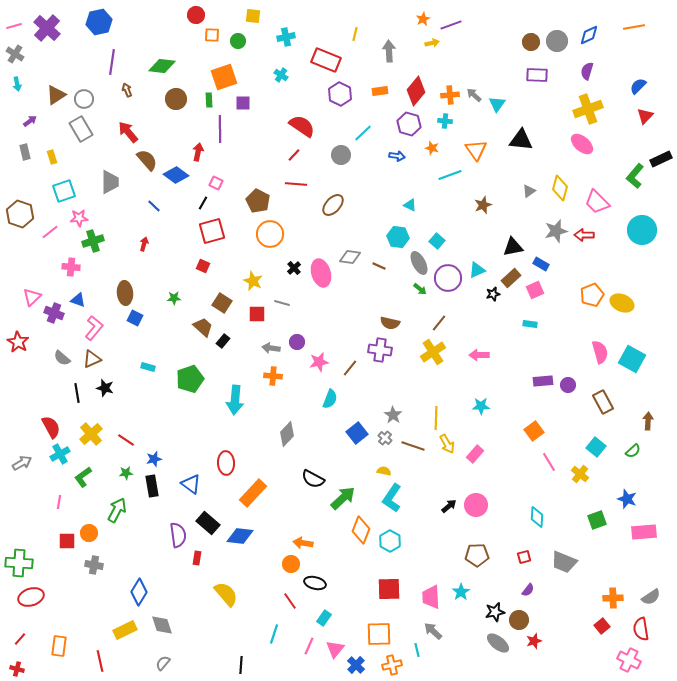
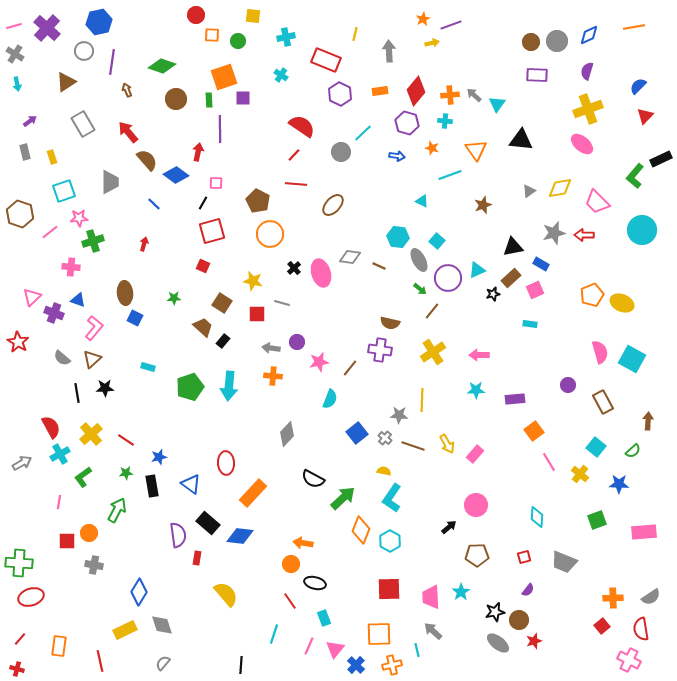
green diamond at (162, 66): rotated 12 degrees clockwise
brown triangle at (56, 95): moved 10 px right, 13 px up
gray circle at (84, 99): moved 48 px up
purple square at (243, 103): moved 5 px up
purple hexagon at (409, 124): moved 2 px left, 1 px up
gray rectangle at (81, 129): moved 2 px right, 5 px up
gray circle at (341, 155): moved 3 px up
pink square at (216, 183): rotated 24 degrees counterclockwise
yellow diamond at (560, 188): rotated 65 degrees clockwise
cyan triangle at (410, 205): moved 12 px right, 4 px up
blue line at (154, 206): moved 2 px up
gray star at (556, 231): moved 2 px left, 2 px down
gray ellipse at (419, 263): moved 3 px up
yellow star at (253, 281): rotated 12 degrees counterclockwise
brown line at (439, 323): moved 7 px left, 12 px up
brown triangle at (92, 359): rotated 18 degrees counterclockwise
green pentagon at (190, 379): moved 8 px down
purple rectangle at (543, 381): moved 28 px left, 18 px down
black star at (105, 388): rotated 18 degrees counterclockwise
cyan arrow at (235, 400): moved 6 px left, 14 px up
cyan star at (481, 406): moved 5 px left, 16 px up
gray star at (393, 415): moved 6 px right; rotated 30 degrees counterclockwise
yellow line at (436, 418): moved 14 px left, 18 px up
blue star at (154, 459): moved 5 px right, 2 px up
blue star at (627, 499): moved 8 px left, 15 px up; rotated 18 degrees counterclockwise
black arrow at (449, 506): moved 21 px down
cyan rectangle at (324, 618): rotated 56 degrees counterclockwise
